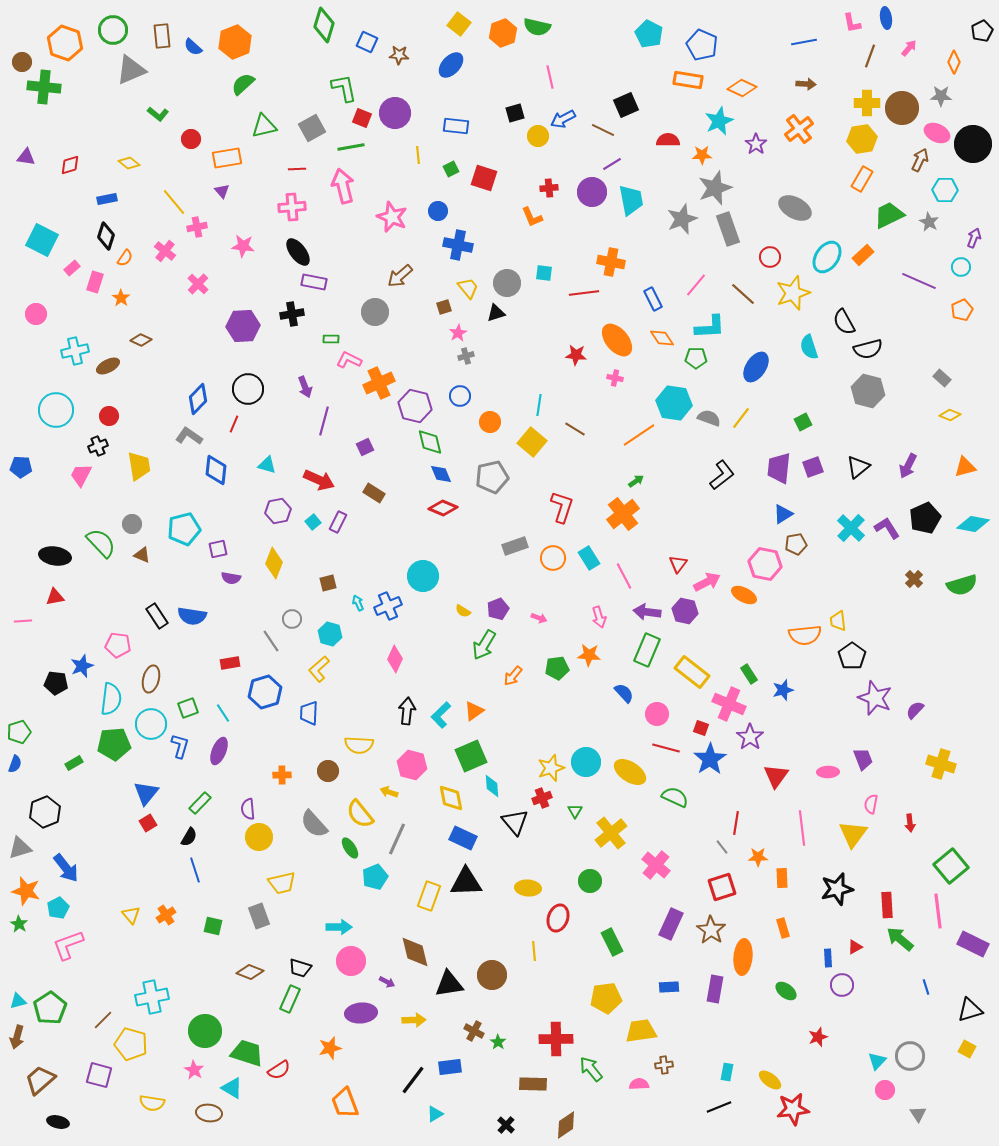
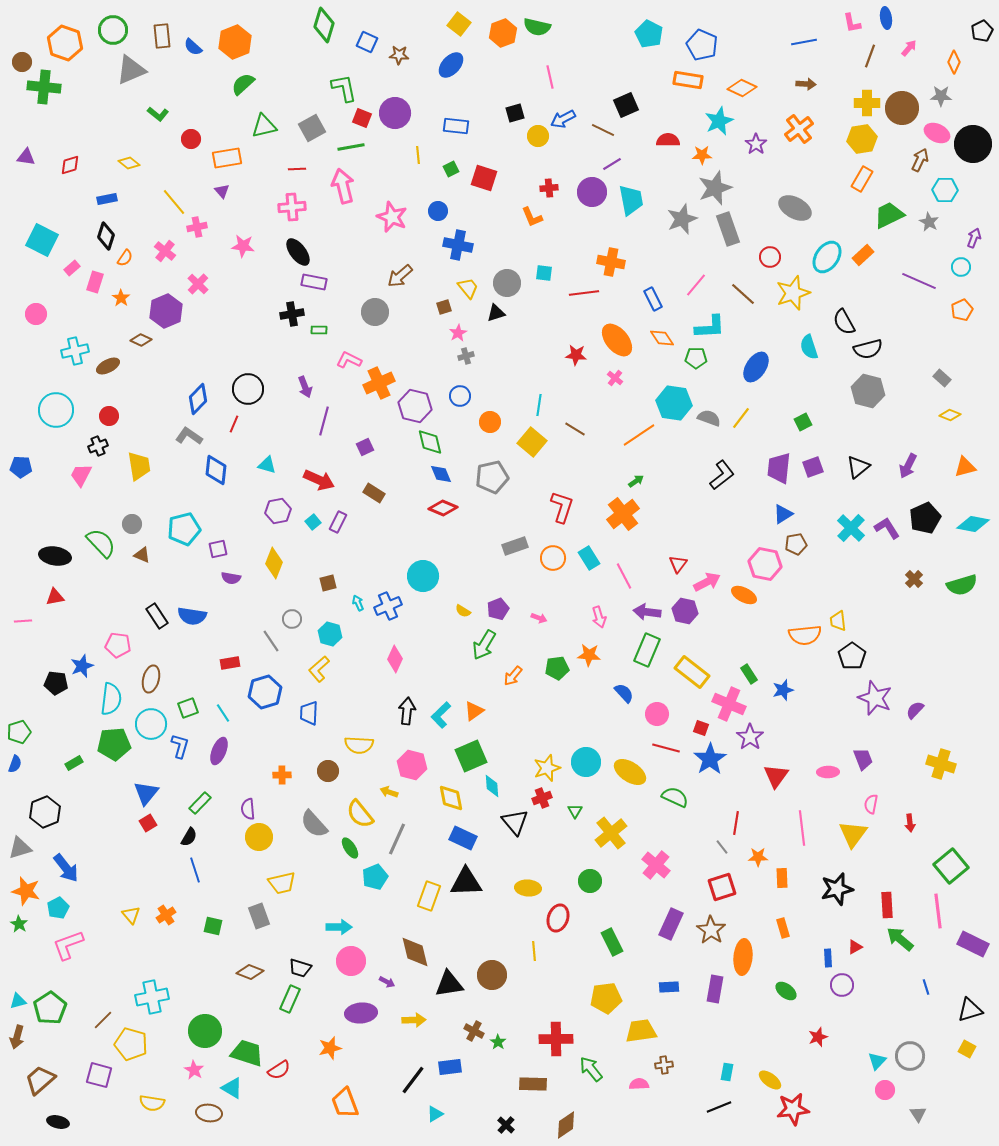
purple hexagon at (243, 326): moved 77 px left, 15 px up; rotated 20 degrees counterclockwise
green rectangle at (331, 339): moved 12 px left, 9 px up
pink cross at (615, 378): rotated 28 degrees clockwise
yellow star at (551, 768): moved 4 px left
